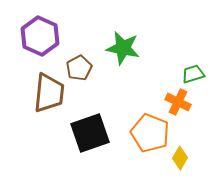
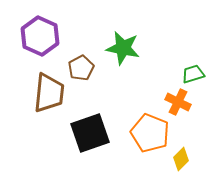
brown pentagon: moved 2 px right
yellow diamond: moved 1 px right, 1 px down; rotated 15 degrees clockwise
